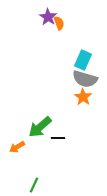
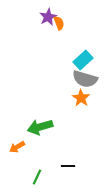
purple star: rotated 12 degrees clockwise
cyan rectangle: rotated 24 degrees clockwise
orange star: moved 2 px left, 1 px down
green arrow: rotated 25 degrees clockwise
black line: moved 10 px right, 28 px down
green line: moved 3 px right, 8 px up
